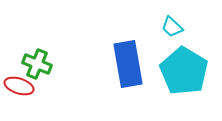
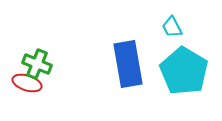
cyan trapezoid: rotated 20 degrees clockwise
red ellipse: moved 8 px right, 3 px up
